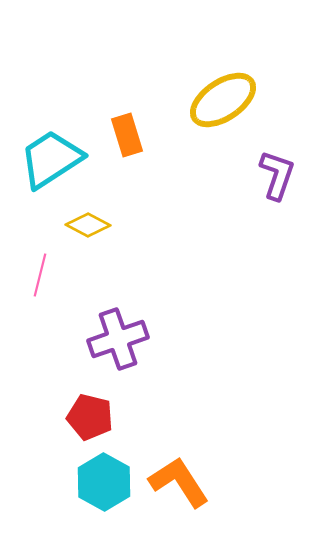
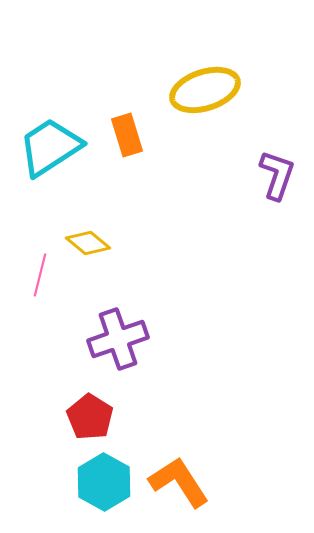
yellow ellipse: moved 18 px left, 10 px up; rotated 16 degrees clockwise
cyan trapezoid: moved 1 px left, 12 px up
yellow diamond: moved 18 px down; rotated 12 degrees clockwise
red pentagon: rotated 18 degrees clockwise
